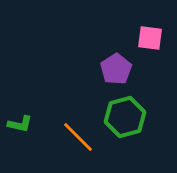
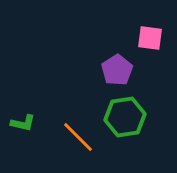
purple pentagon: moved 1 px right, 1 px down
green hexagon: rotated 6 degrees clockwise
green L-shape: moved 3 px right, 1 px up
